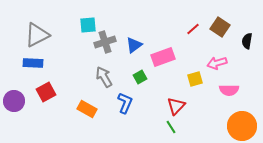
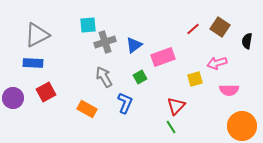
purple circle: moved 1 px left, 3 px up
